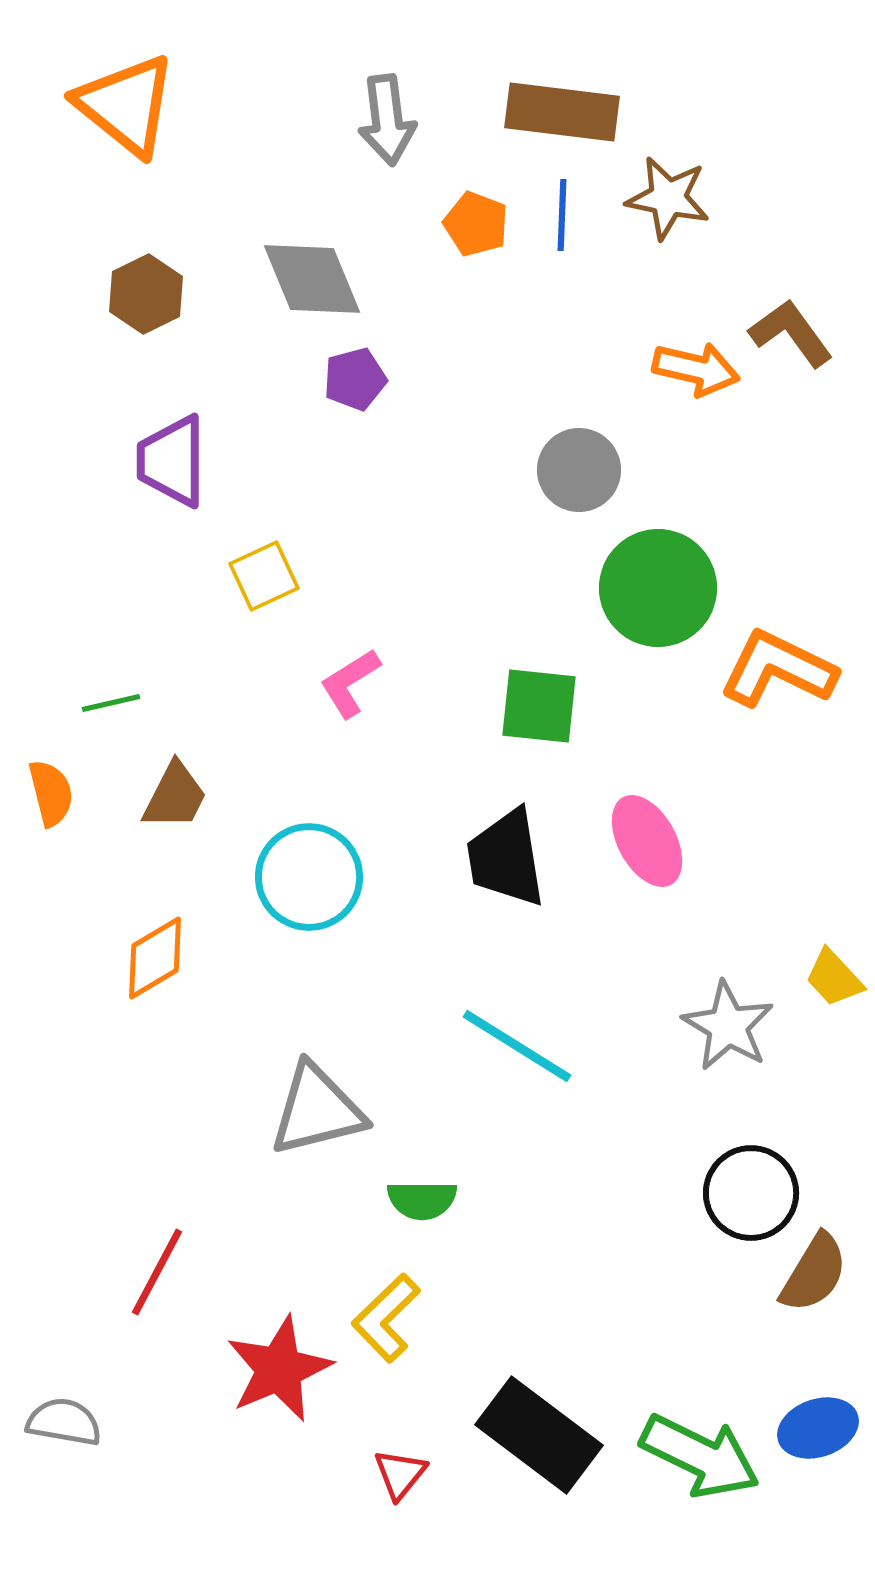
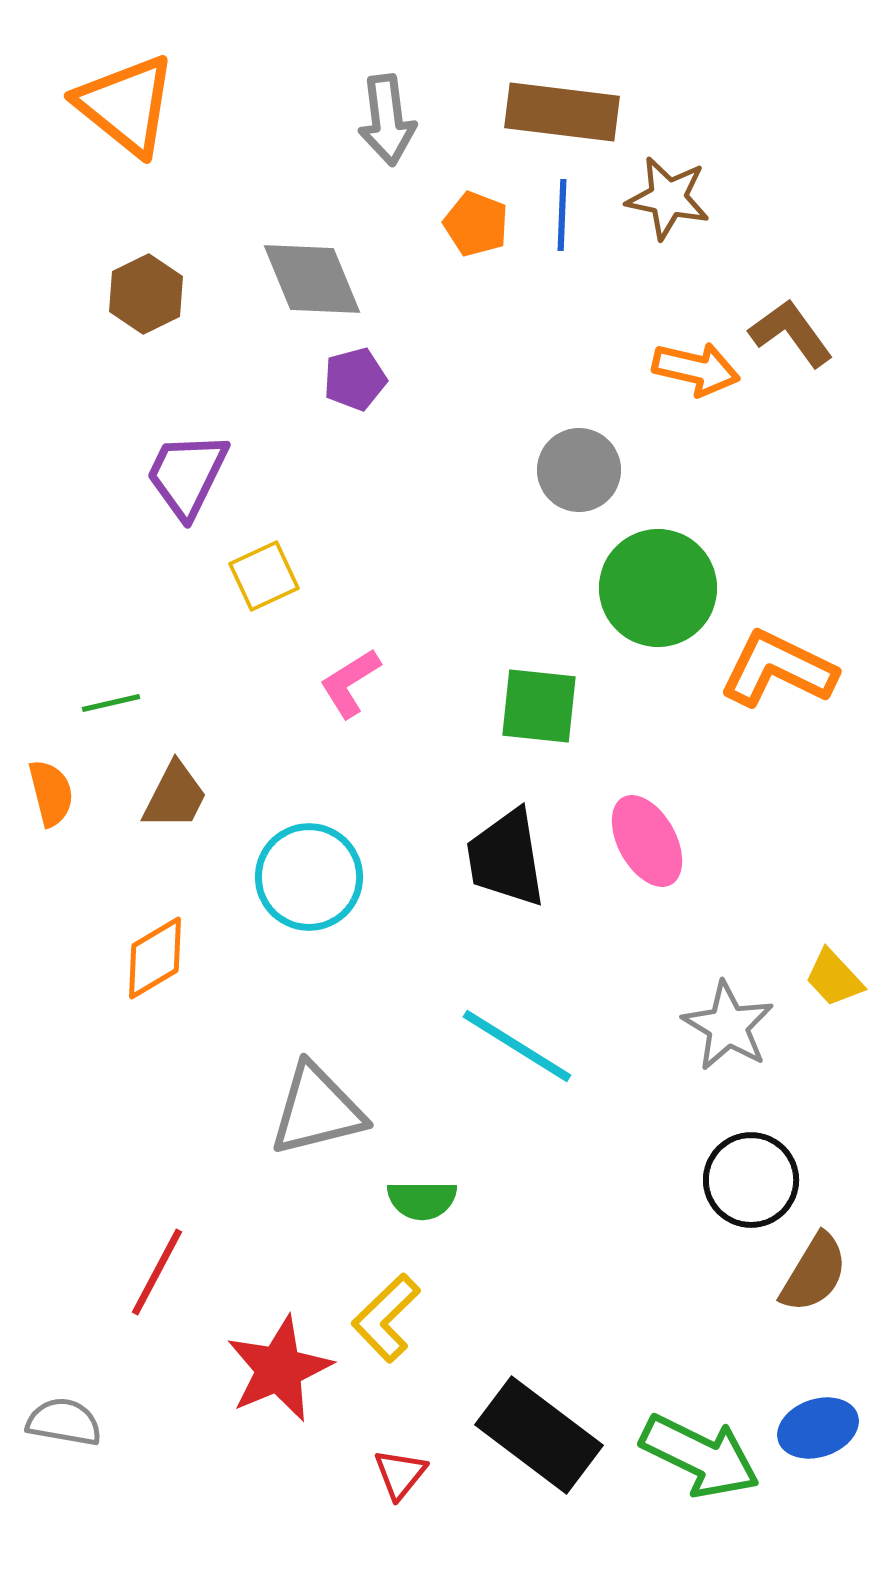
purple trapezoid: moved 15 px right, 14 px down; rotated 26 degrees clockwise
black circle: moved 13 px up
